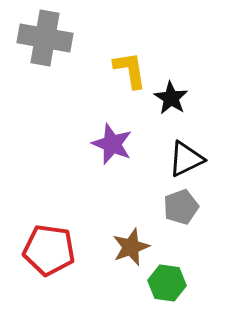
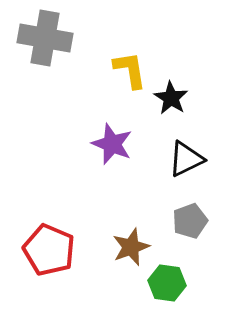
gray pentagon: moved 9 px right, 14 px down
red pentagon: rotated 15 degrees clockwise
